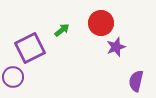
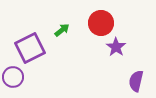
purple star: rotated 18 degrees counterclockwise
